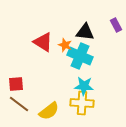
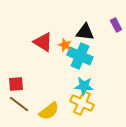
yellow cross: rotated 20 degrees clockwise
